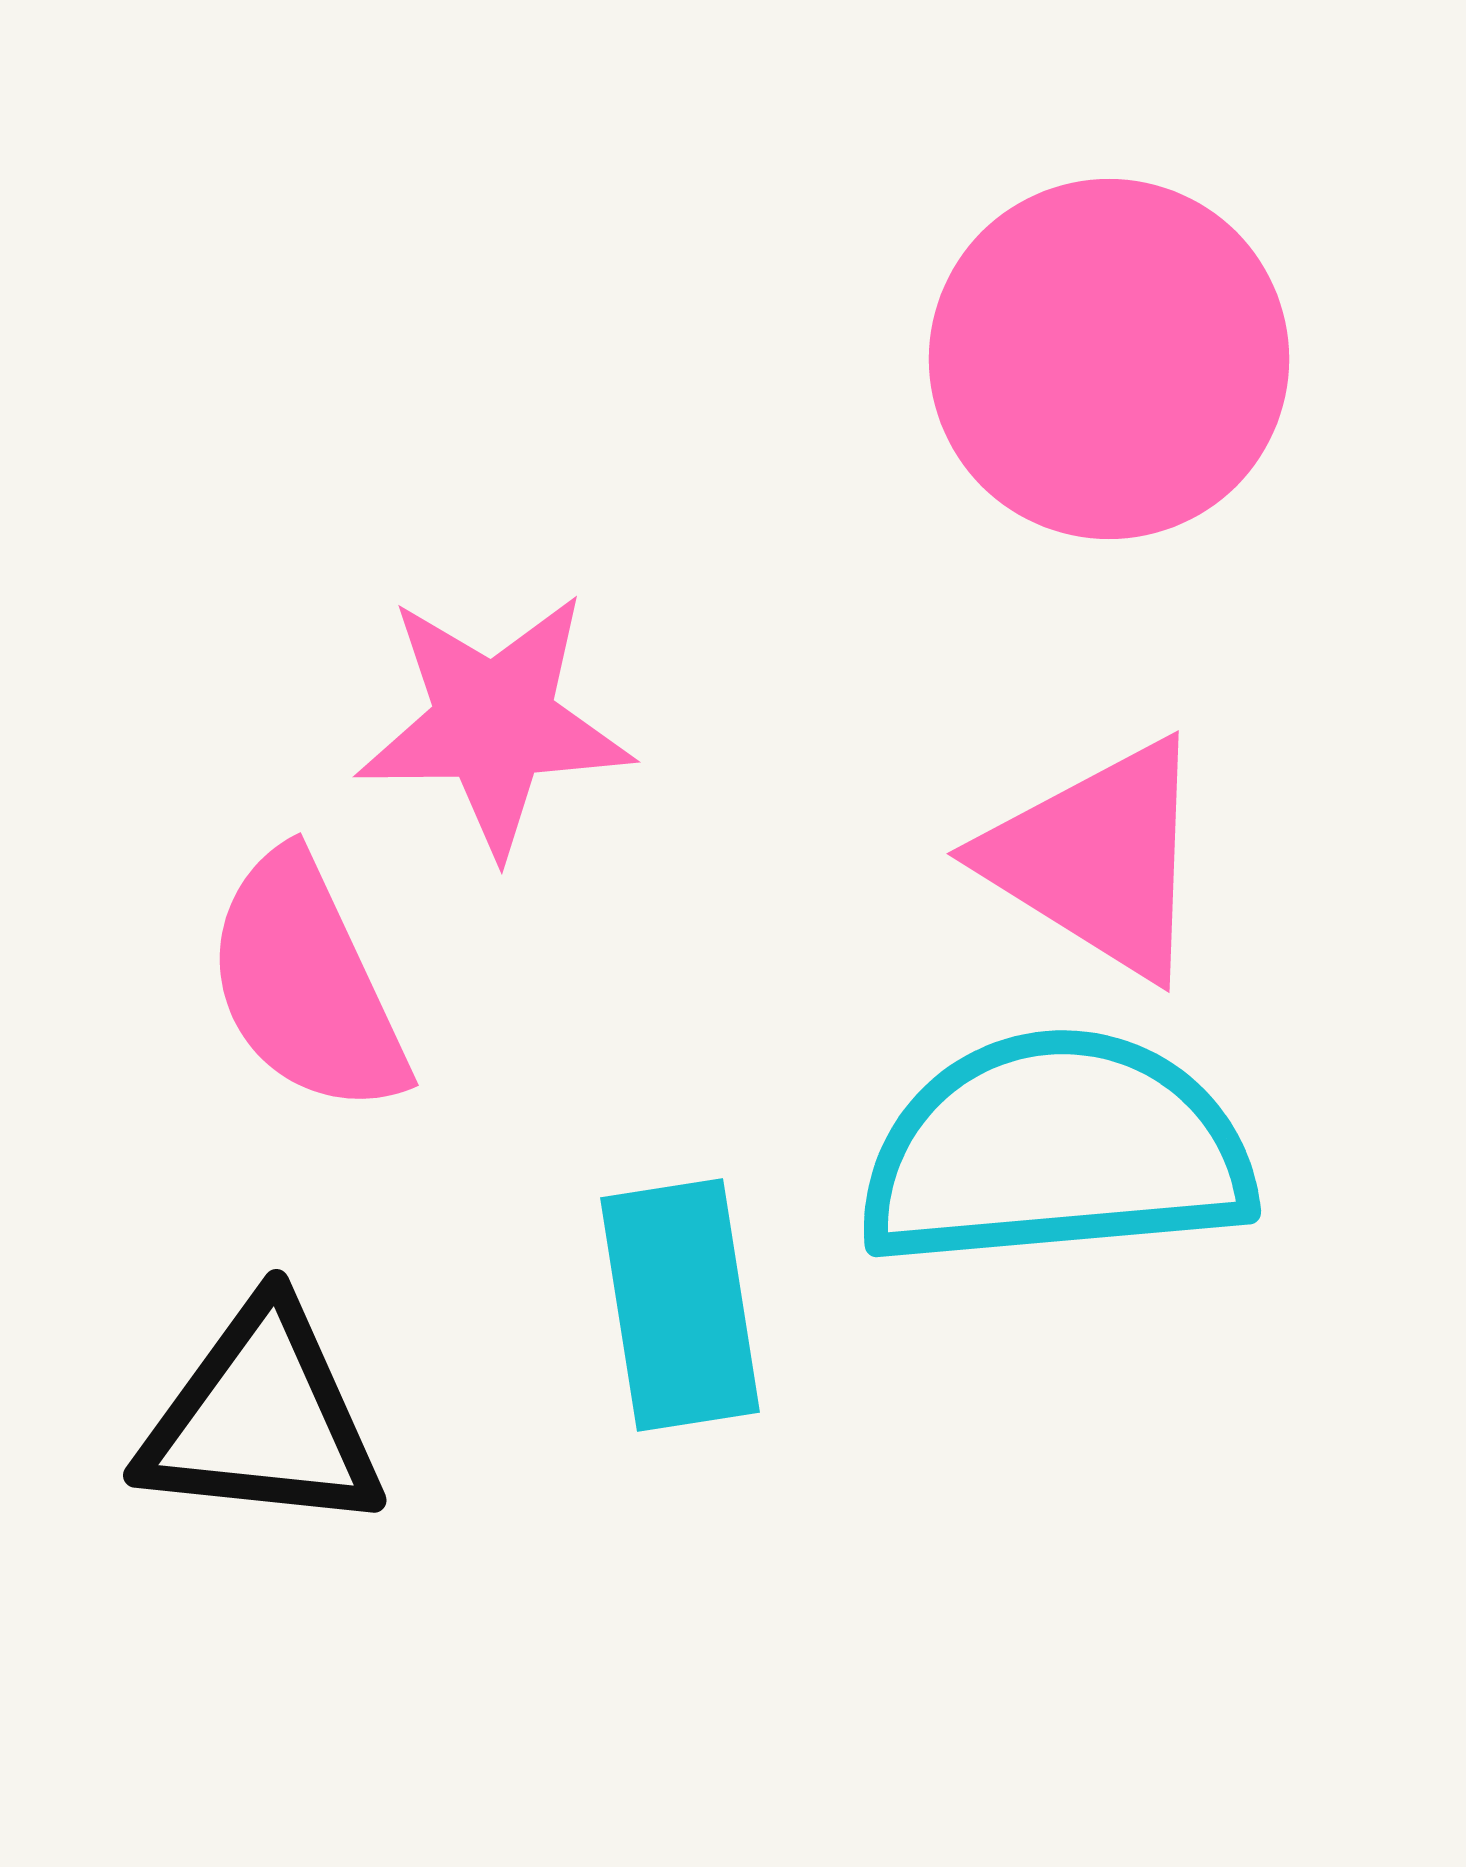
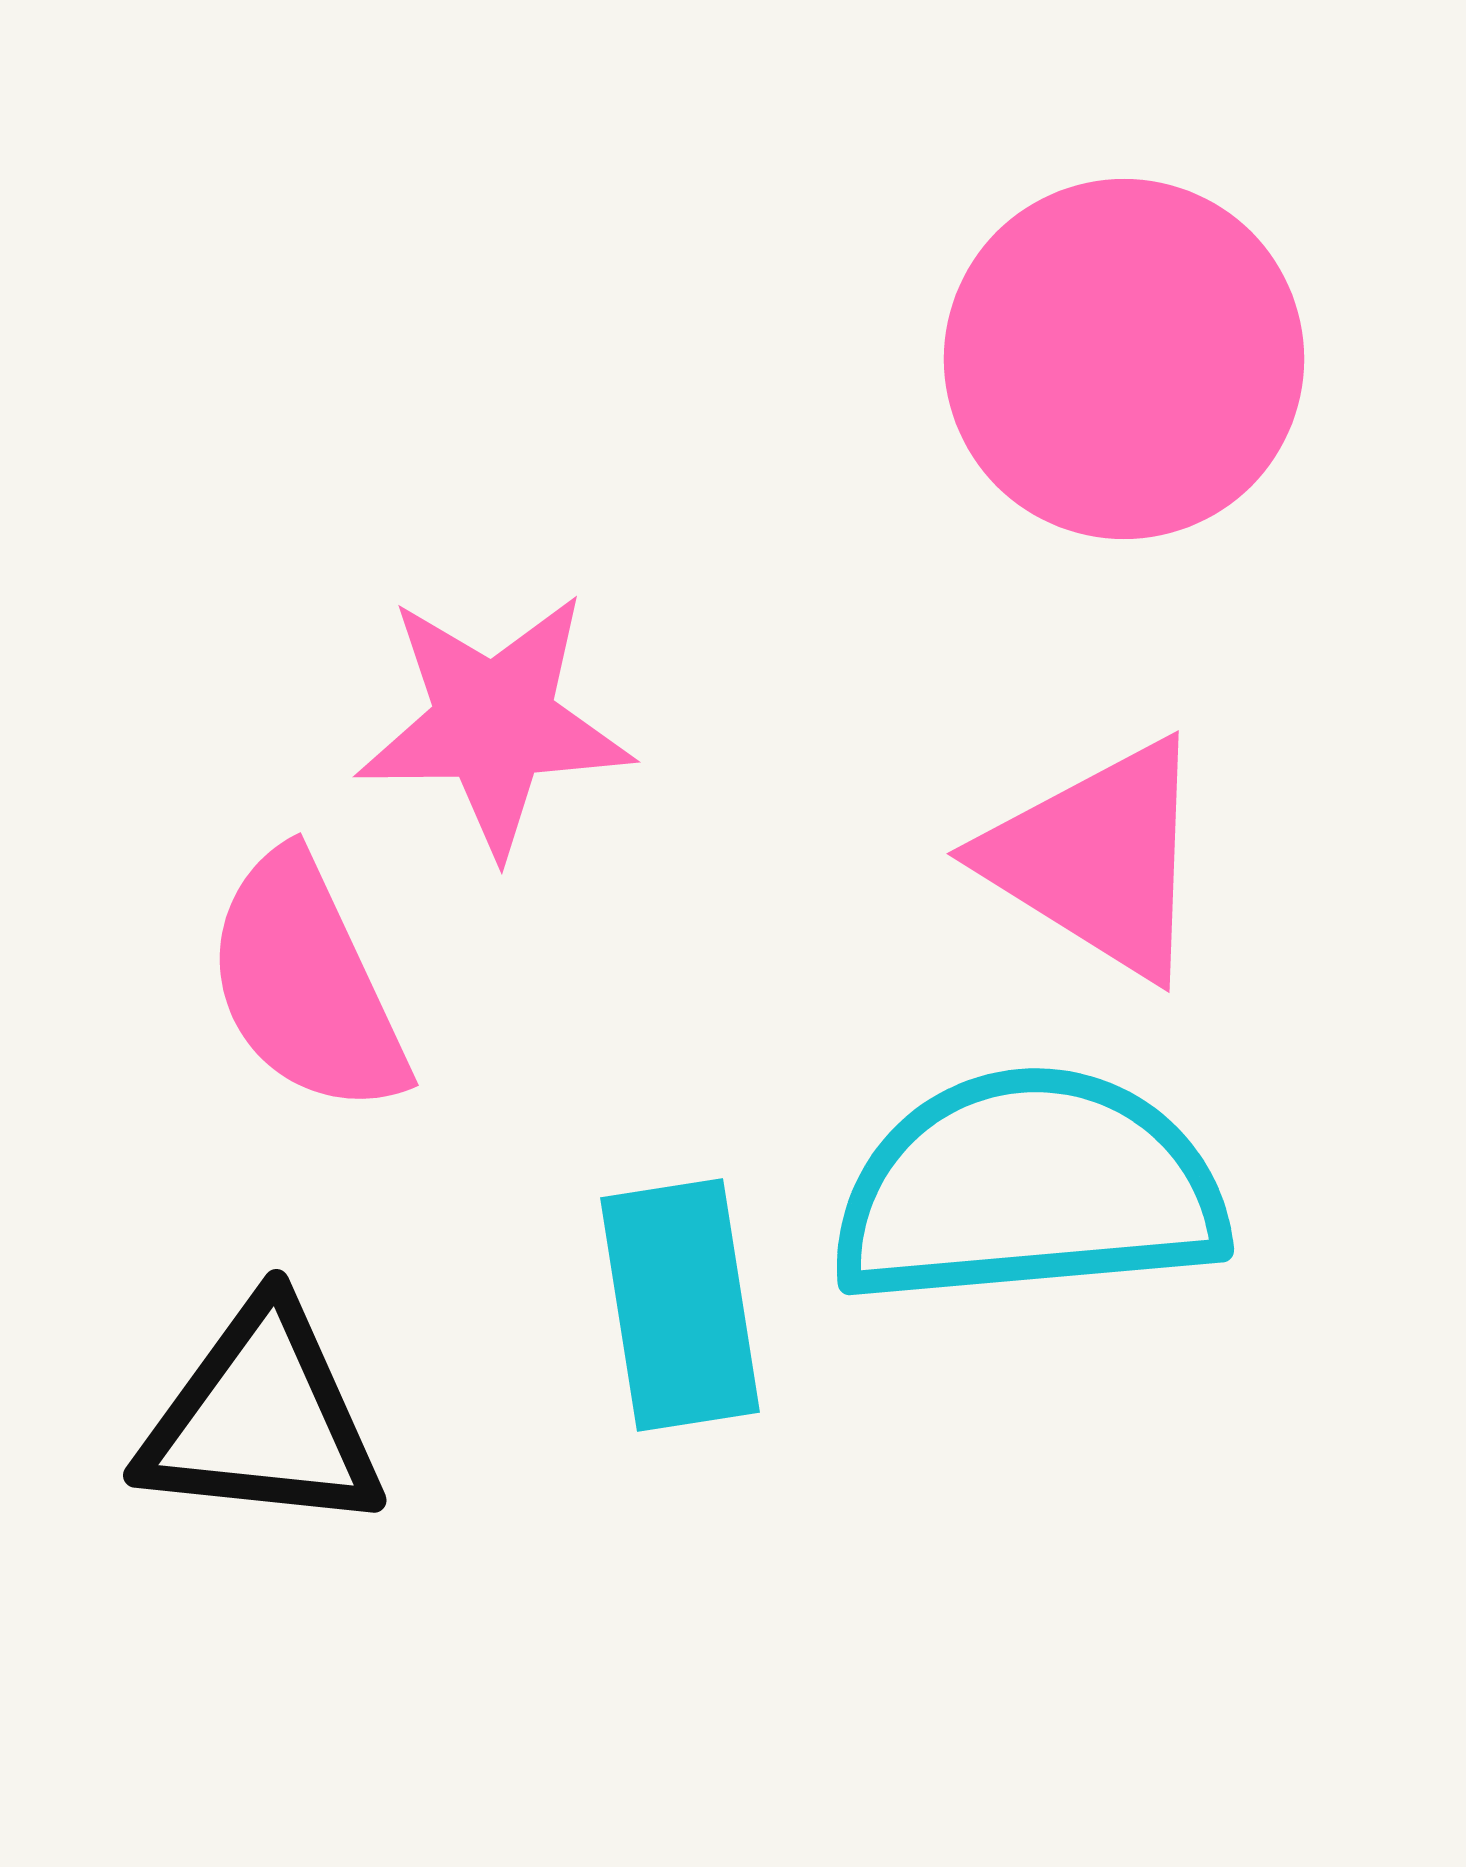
pink circle: moved 15 px right
cyan semicircle: moved 27 px left, 38 px down
